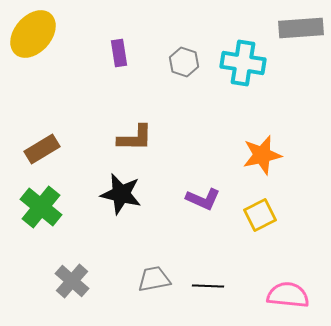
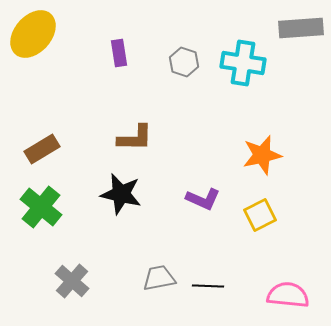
gray trapezoid: moved 5 px right, 1 px up
